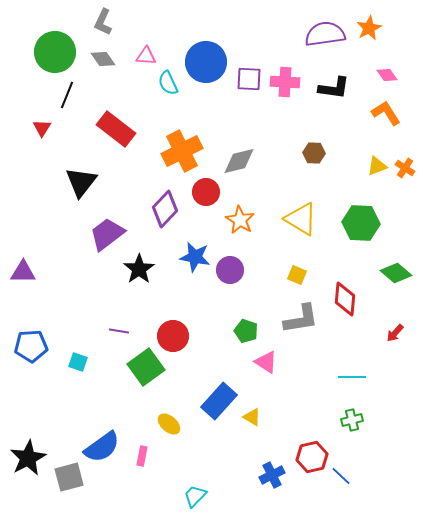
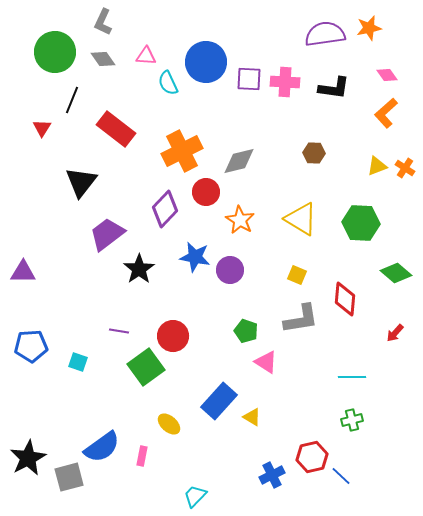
orange star at (369, 28): rotated 15 degrees clockwise
black line at (67, 95): moved 5 px right, 5 px down
orange L-shape at (386, 113): rotated 100 degrees counterclockwise
